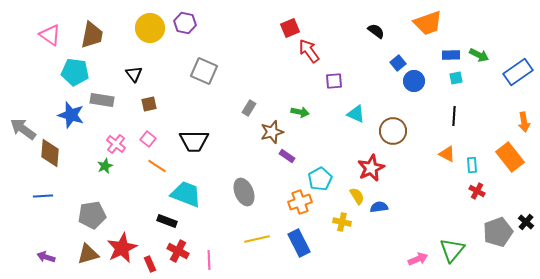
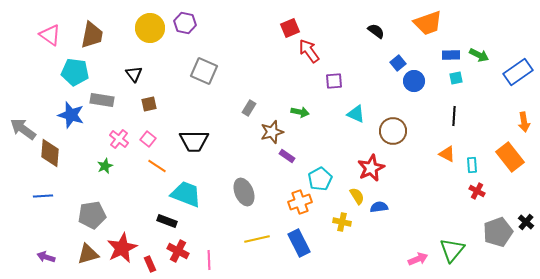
pink cross at (116, 144): moved 3 px right, 5 px up
